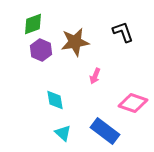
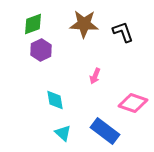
brown star: moved 9 px right, 18 px up; rotated 12 degrees clockwise
purple hexagon: rotated 10 degrees clockwise
